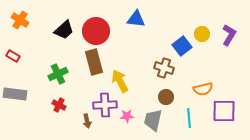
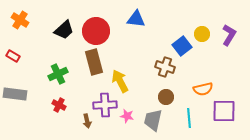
brown cross: moved 1 px right, 1 px up
pink star: rotated 16 degrees clockwise
